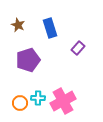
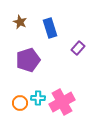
brown star: moved 2 px right, 3 px up
pink cross: moved 1 px left, 1 px down
